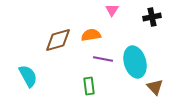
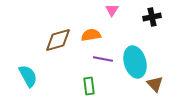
brown triangle: moved 3 px up
